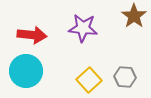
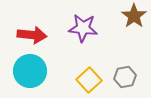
cyan circle: moved 4 px right
gray hexagon: rotated 15 degrees counterclockwise
